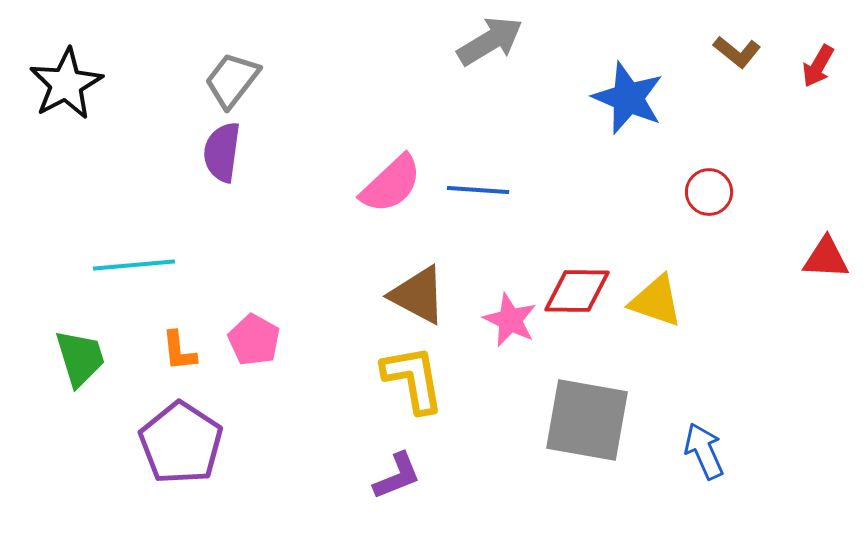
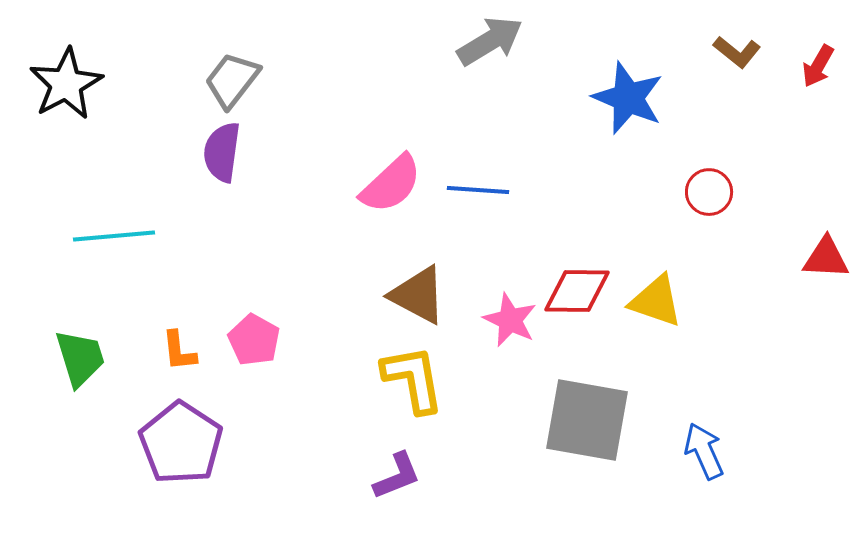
cyan line: moved 20 px left, 29 px up
